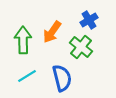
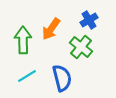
orange arrow: moved 1 px left, 3 px up
